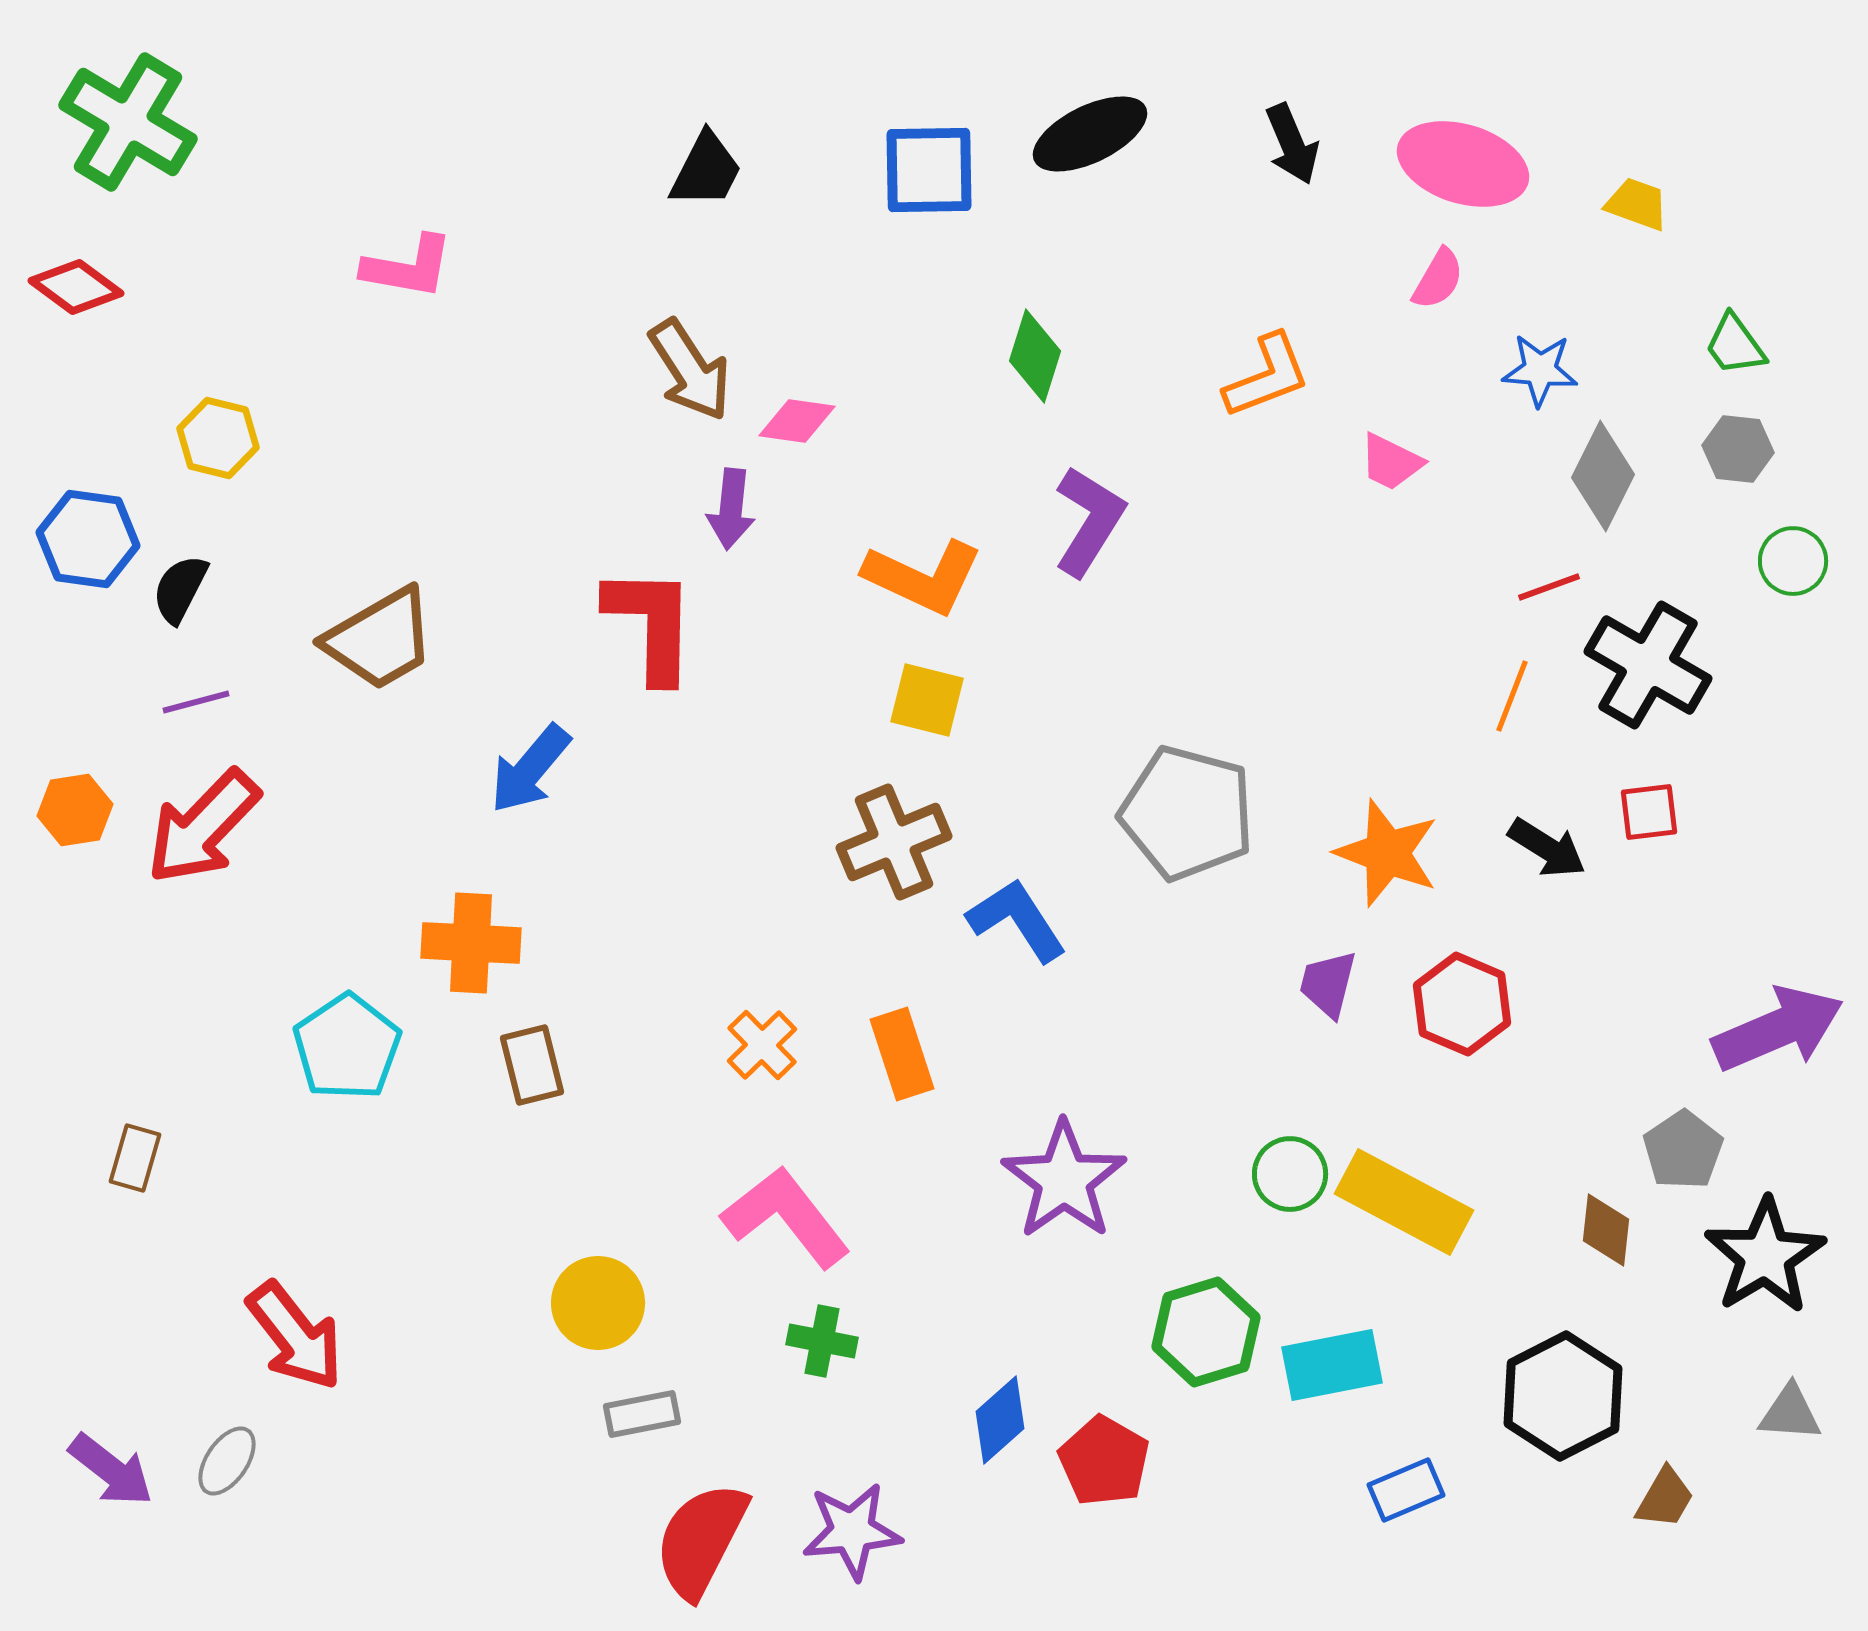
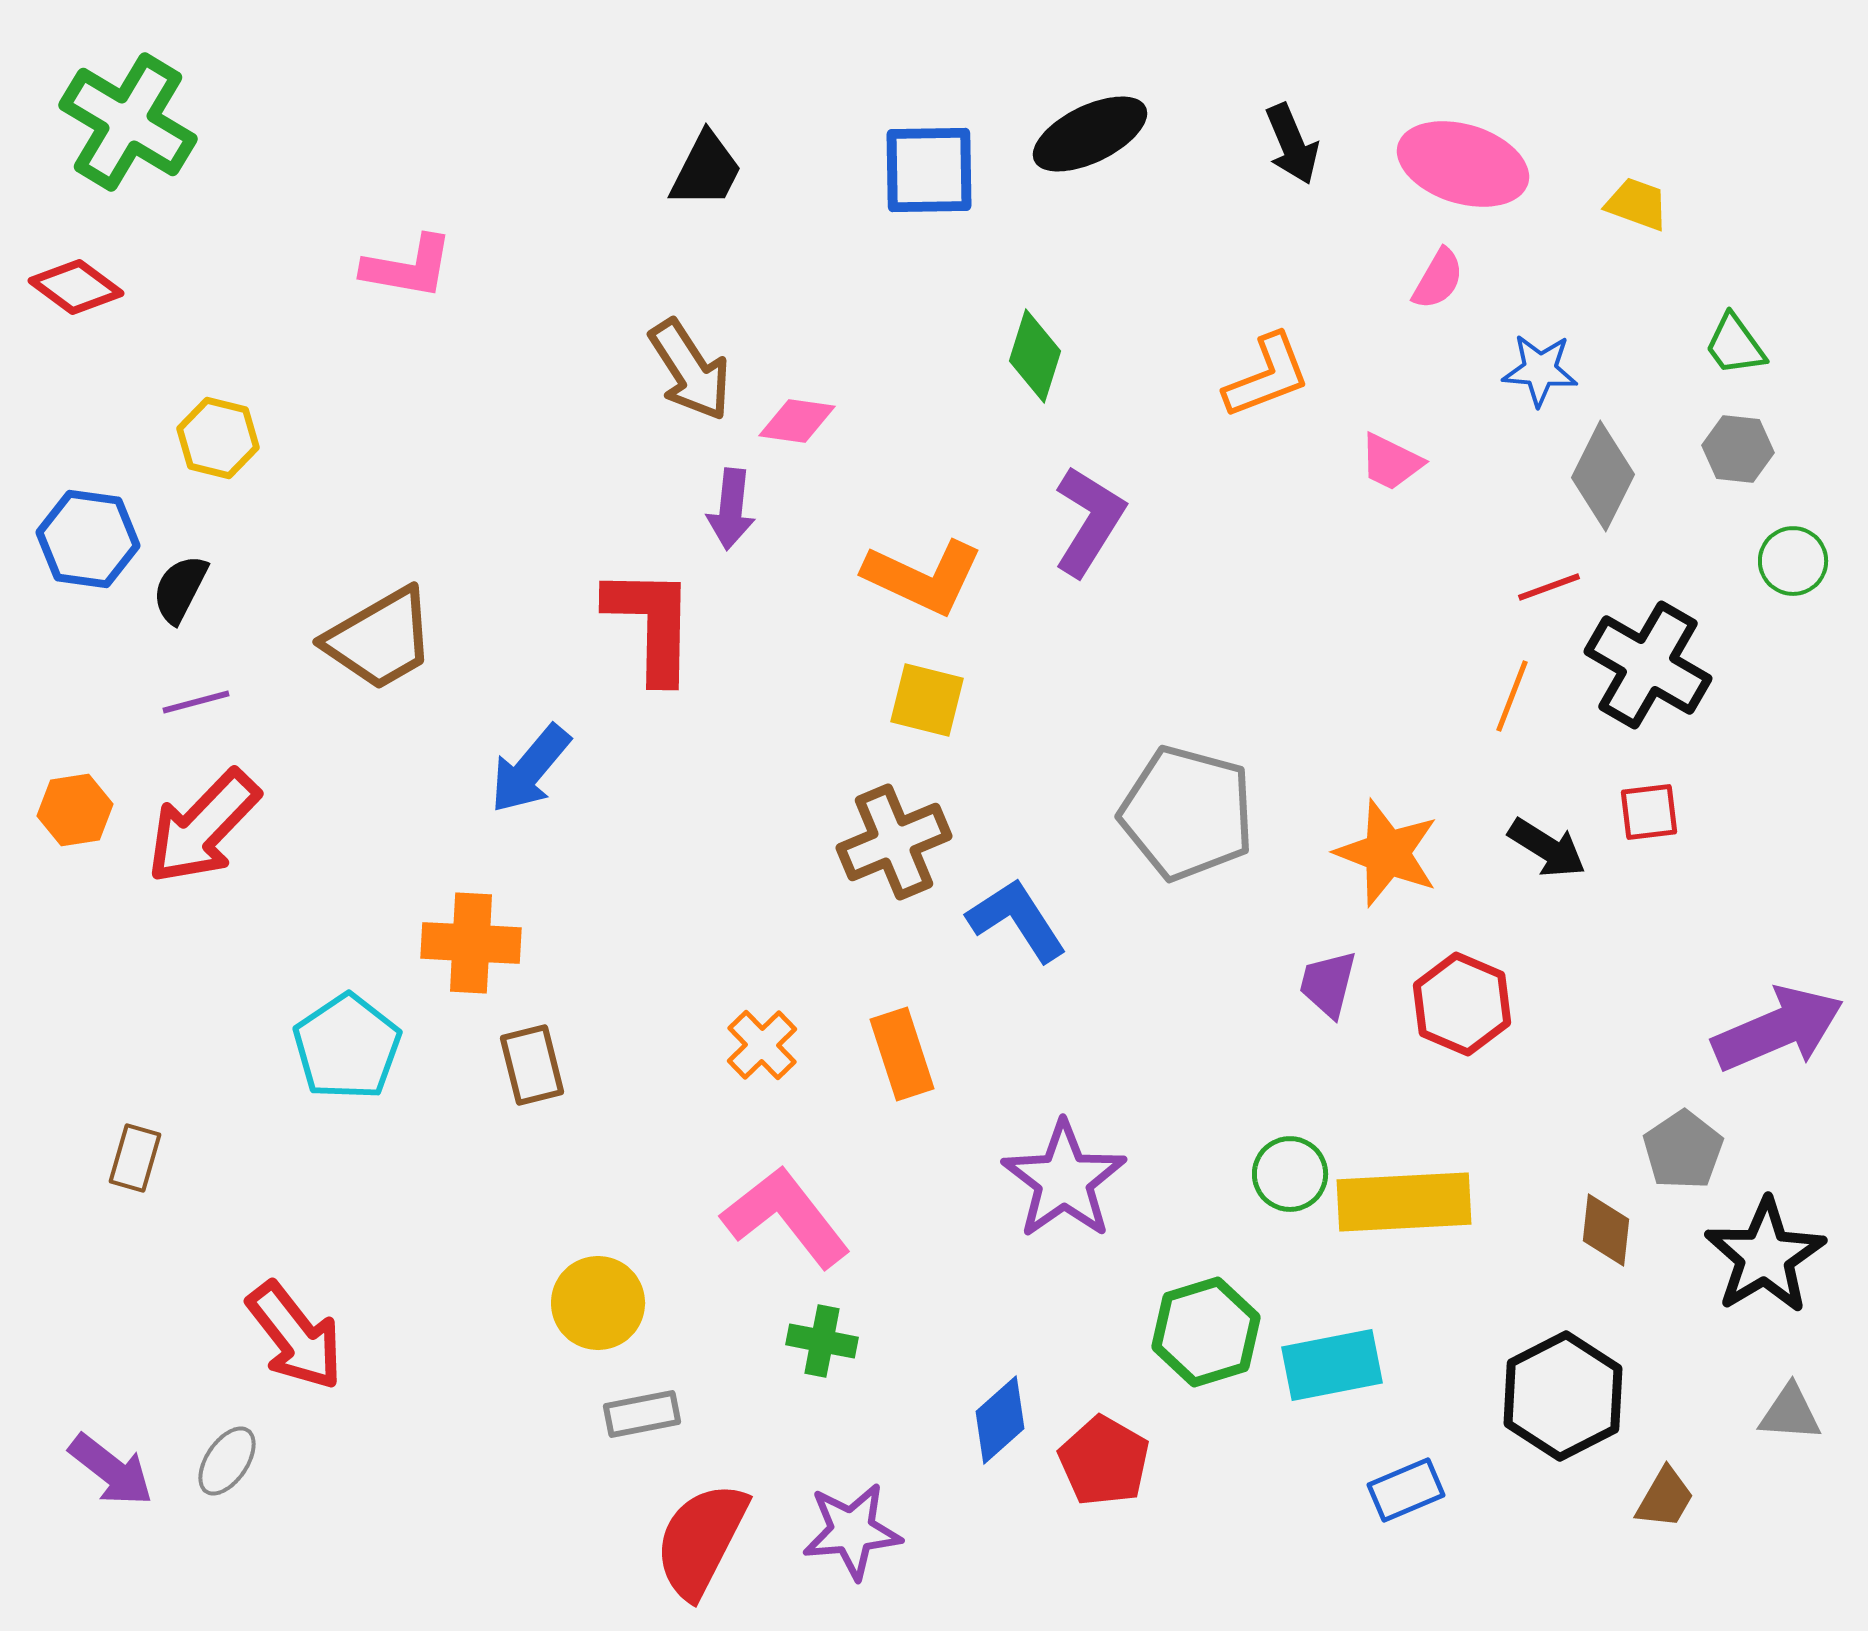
yellow rectangle at (1404, 1202): rotated 31 degrees counterclockwise
